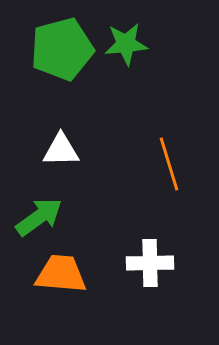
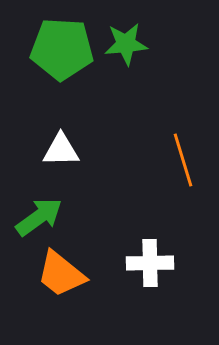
green pentagon: rotated 18 degrees clockwise
orange line: moved 14 px right, 4 px up
orange trapezoid: rotated 146 degrees counterclockwise
